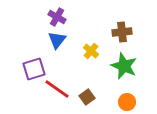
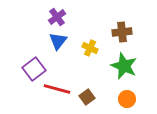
purple cross: rotated 24 degrees clockwise
blue triangle: moved 1 px right, 1 px down
yellow cross: moved 1 px left, 3 px up; rotated 14 degrees counterclockwise
purple square: rotated 20 degrees counterclockwise
red line: rotated 20 degrees counterclockwise
orange circle: moved 3 px up
